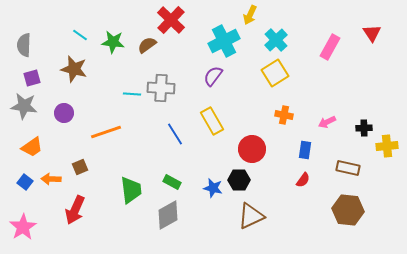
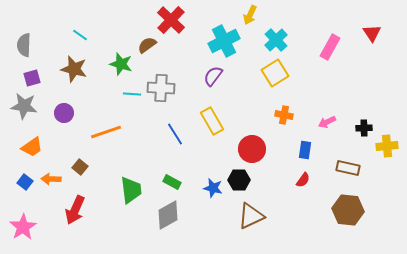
green star at (113, 42): moved 8 px right, 22 px down; rotated 10 degrees clockwise
brown square at (80, 167): rotated 28 degrees counterclockwise
